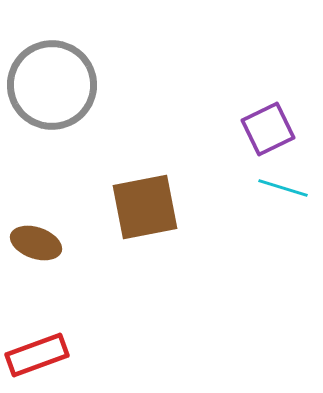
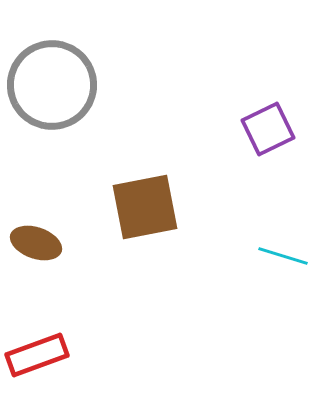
cyan line: moved 68 px down
